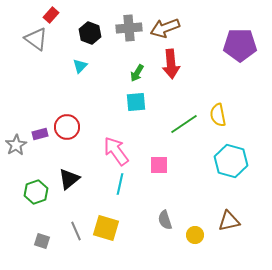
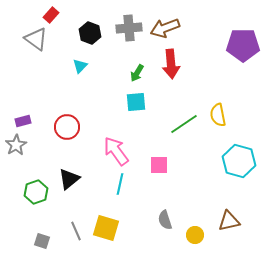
purple pentagon: moved 3 px right
purple rectangle: moved 17 px left, 13 px up
cyan hexagon: moved 8 px right
